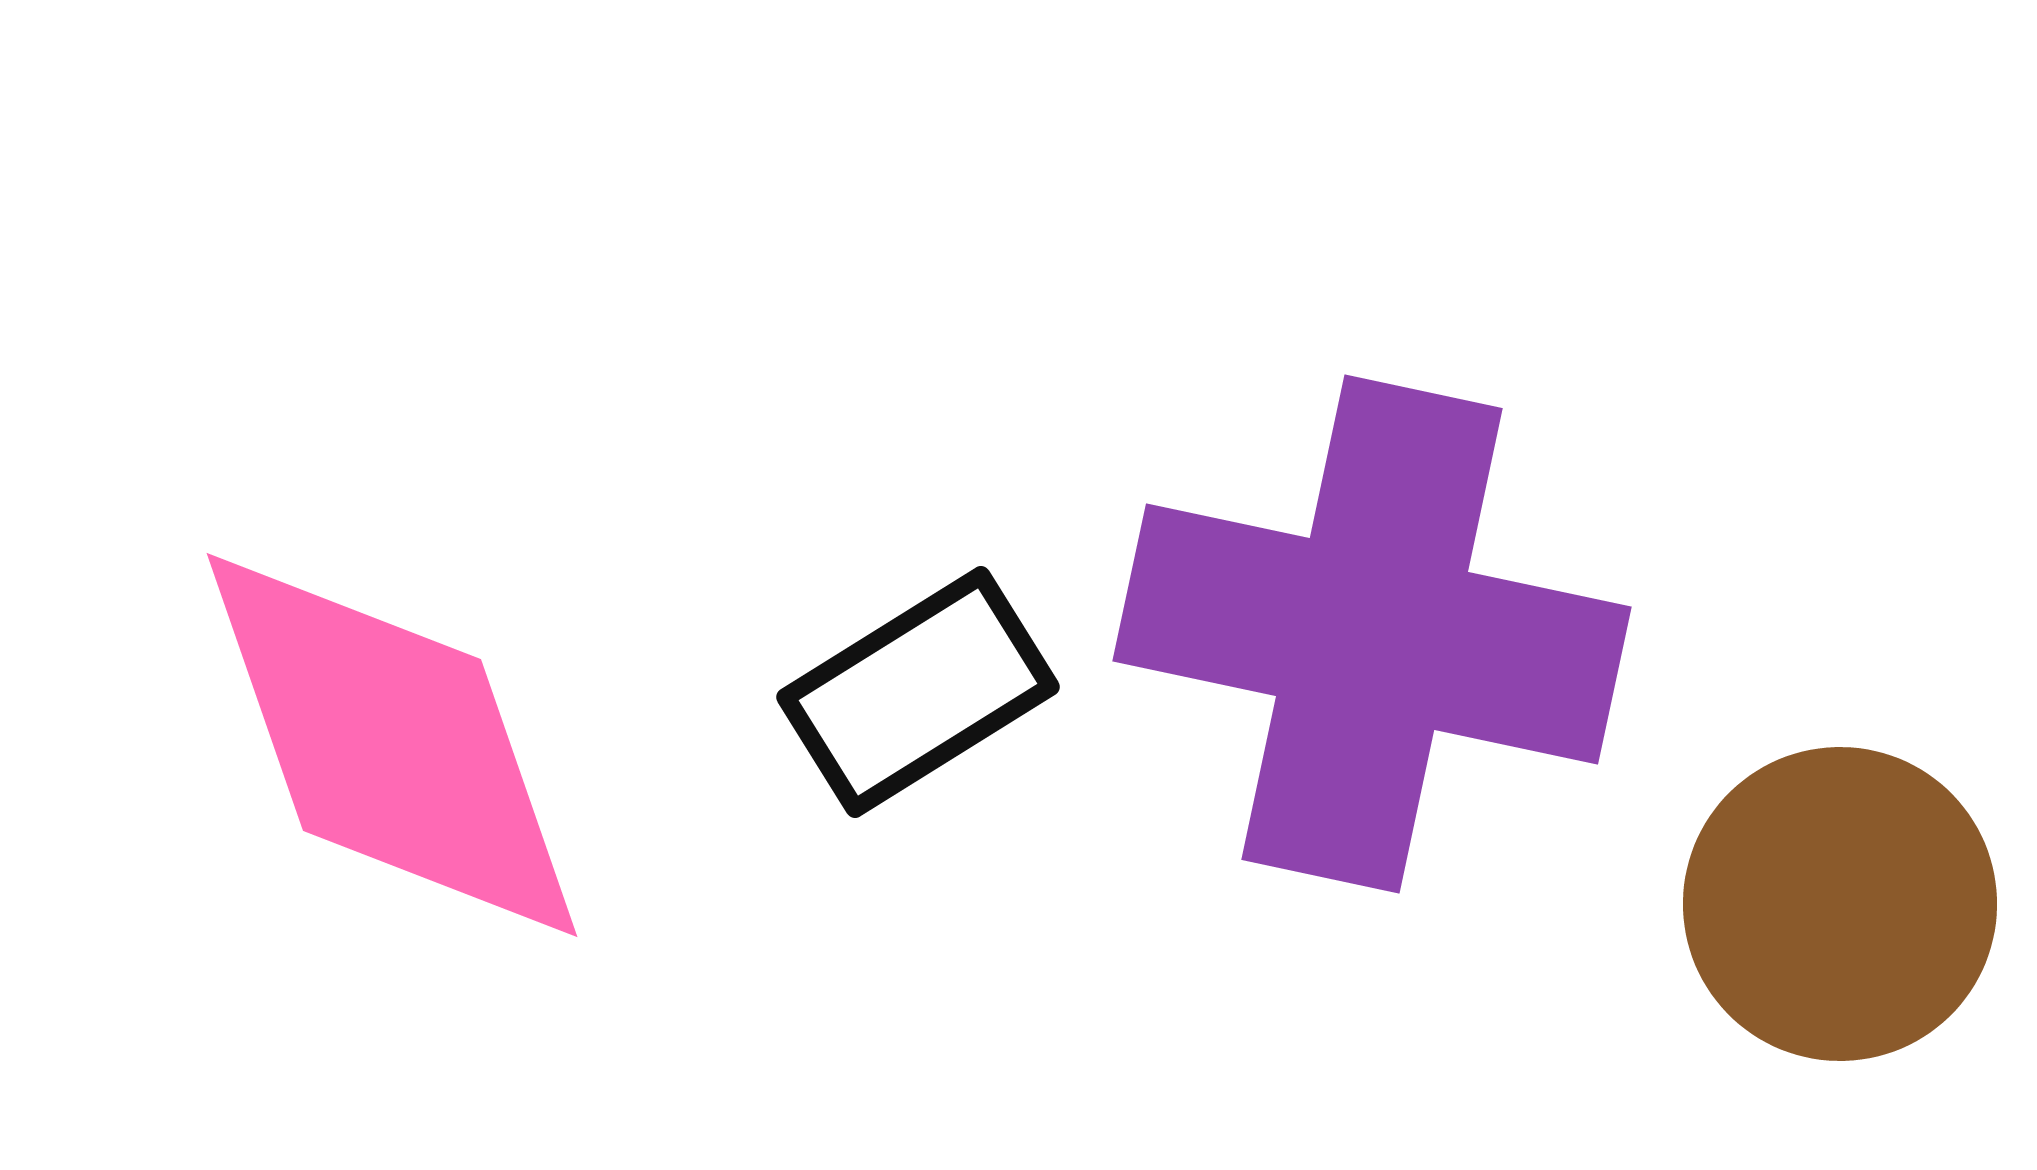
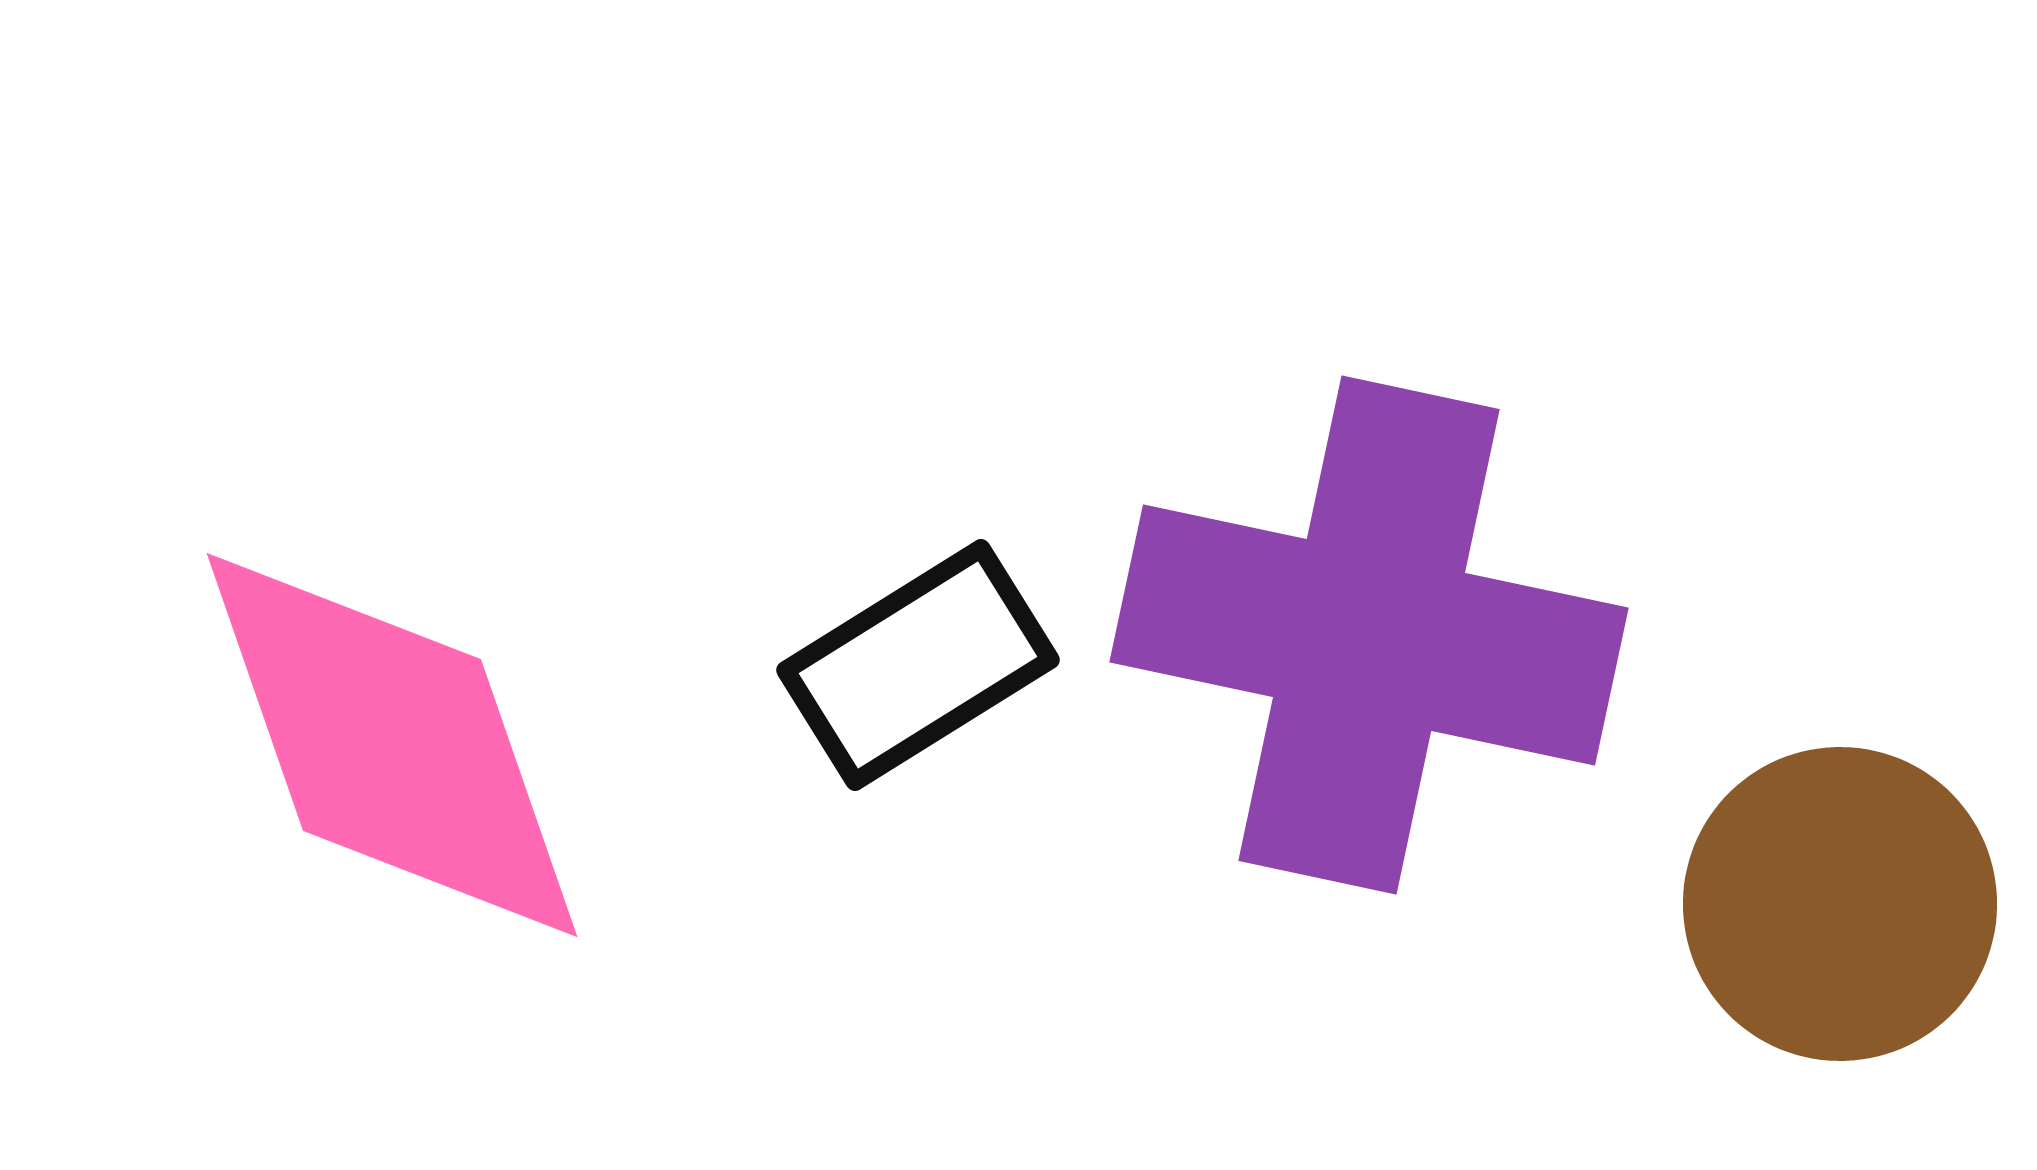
purple cross: moved 3 px left, 1 px down
black rectangle: moved 27 px up
